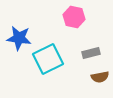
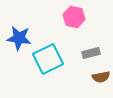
brown semicircle: moved 1 px right
